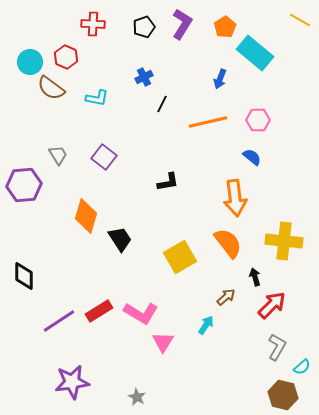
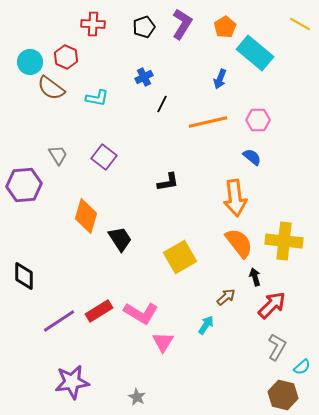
yellow line: moved 4 px down
orange semicircle: moved 11 px right
